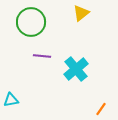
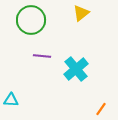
green circle: moved 2 px up
cyan triangle: rotated 14 degrees clockwise
